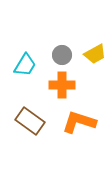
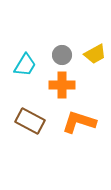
brown rectangle: rotated 8 degrees counterclockwise
